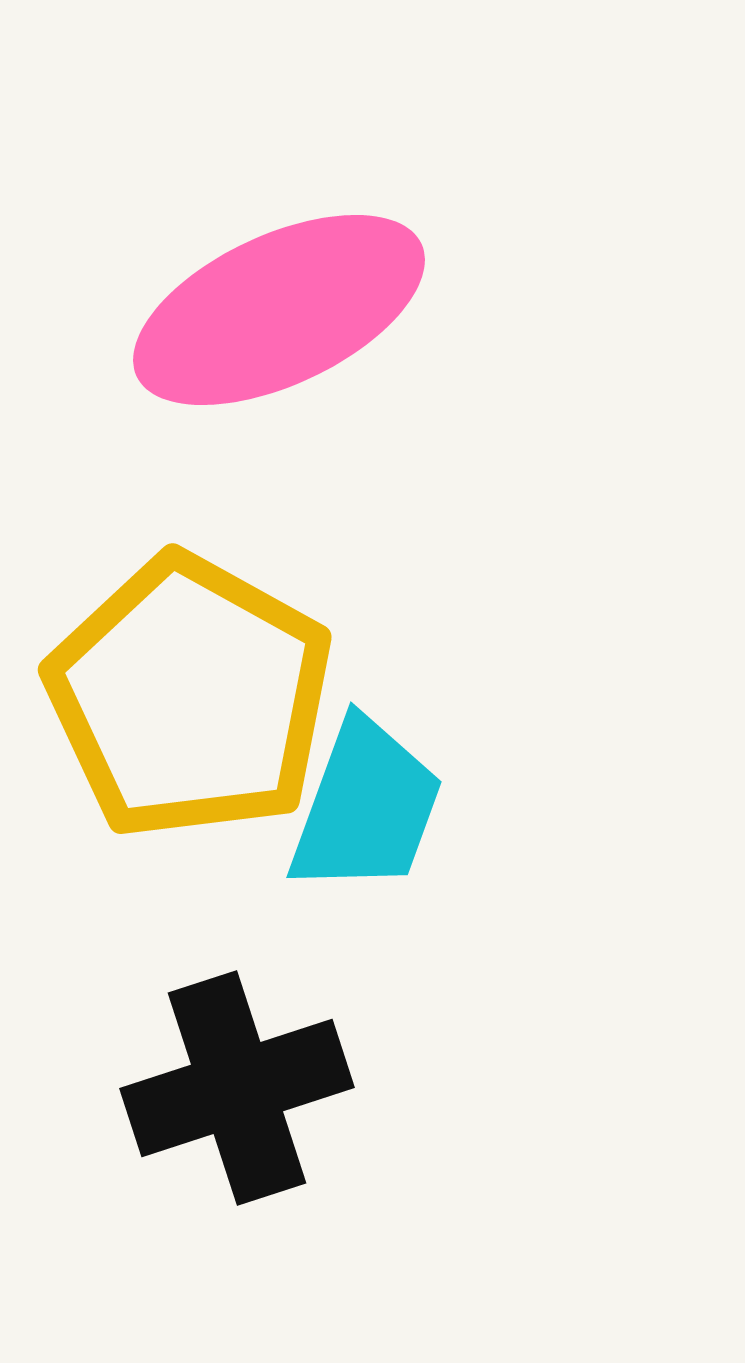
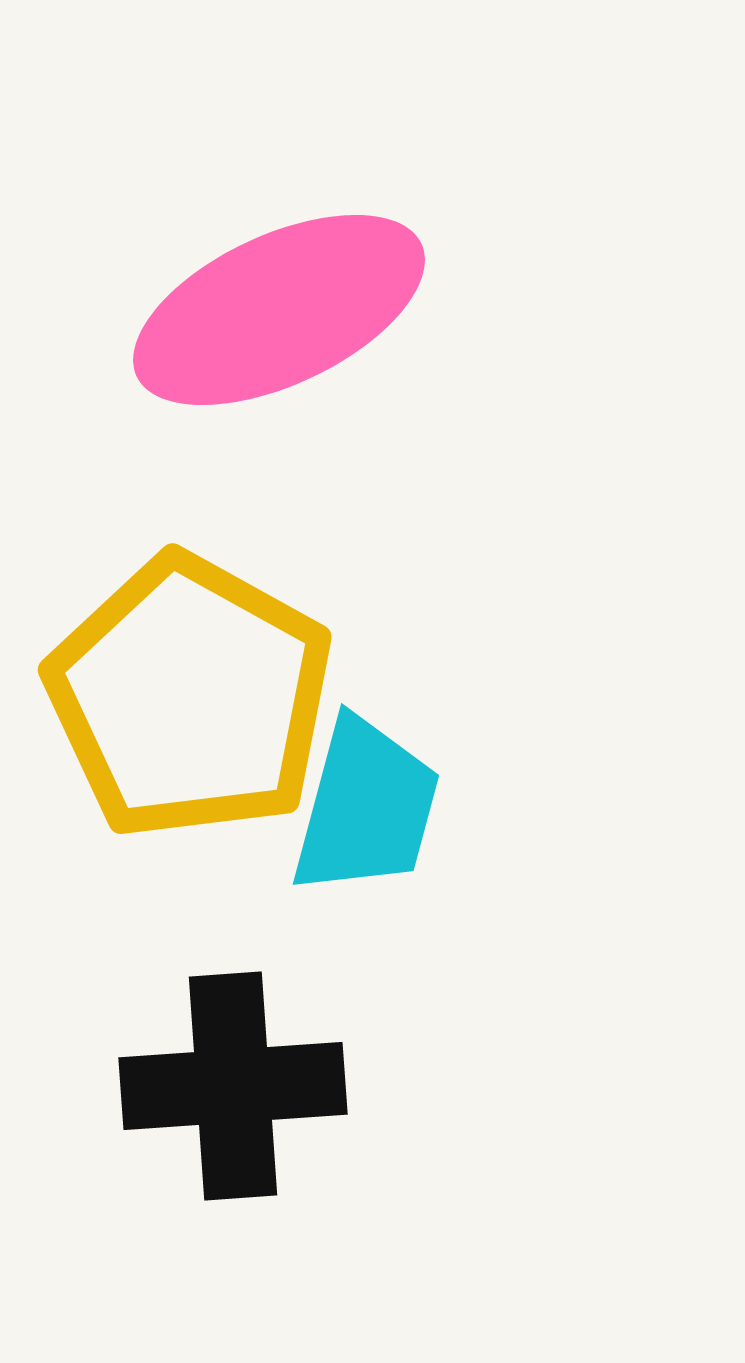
cyan trapezoid: rotated 5 degrees counterclockwise
black cross: moved 4 px left, 2 px up; rotated 14 degrees clockwise
